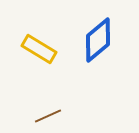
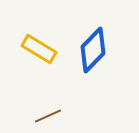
blue diamond: moved 5 px left, 10 px down; rotated 6 degrees counterclockwise
